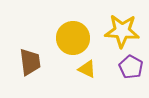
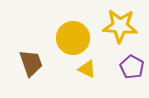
yellow star: moved 2 px left, 5 px up
brown trapezoid: moved 1 px right, 1 px down; rotated 12 degrees counterclockwise
purple pentagon: moved 1 px right
